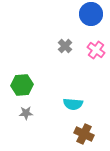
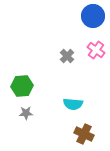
blue circle: moved 2 px right, 2 px down
gray cross: moved 2 px right, 10 px down
green hexagon: moved 1 px down
